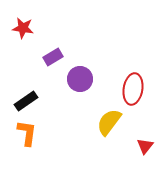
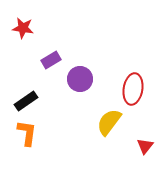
purple rectangle: moved 2 px left, 3 px down
